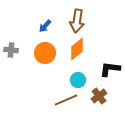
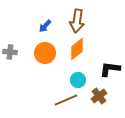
gray cross: moved 1 px left, 2 px down
